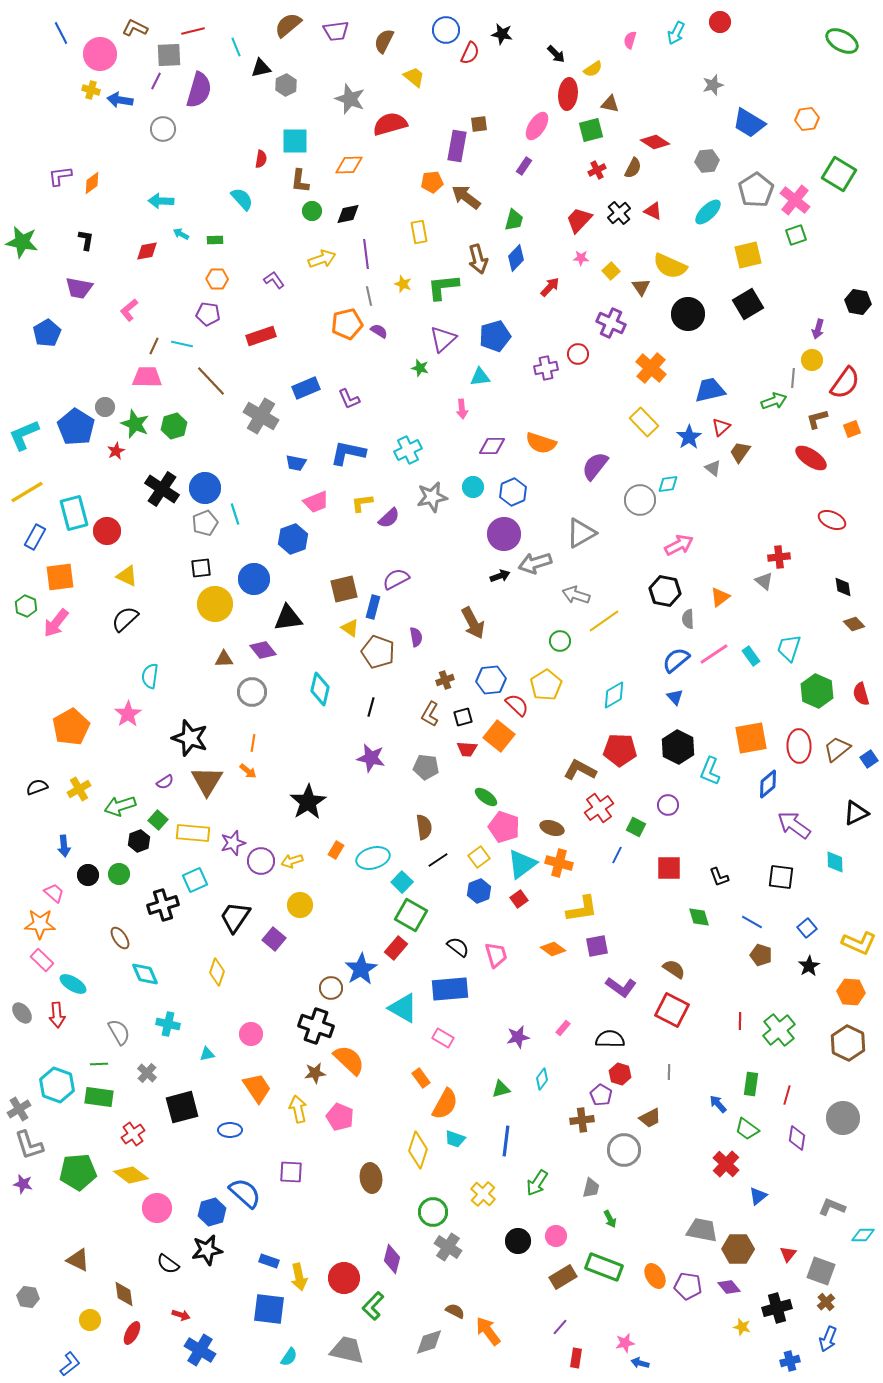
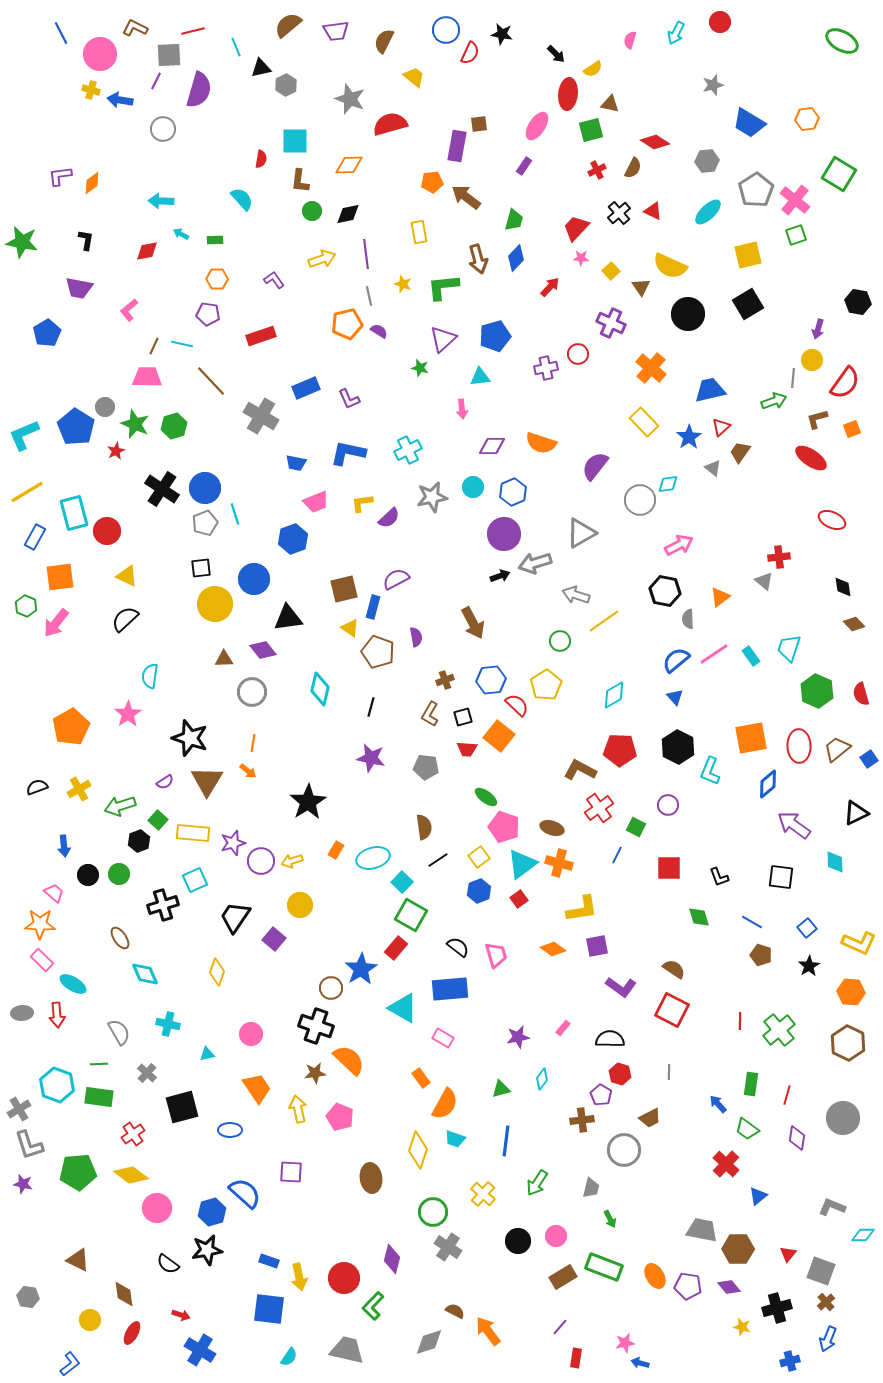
red trapezoid at (579, 220): moved 3 px left, 8 px down
gray ellipse at (22, 1013): rotated 55 degrees counterclockwise
